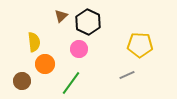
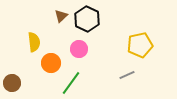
black hexagon: moved 1 px left, 3 px up
yellow pentagon: rotated 15 degrees counterclockwise
orange circle: moved 6 px right, 1 px up
brown circle: moved 10 px left, 2 px down
